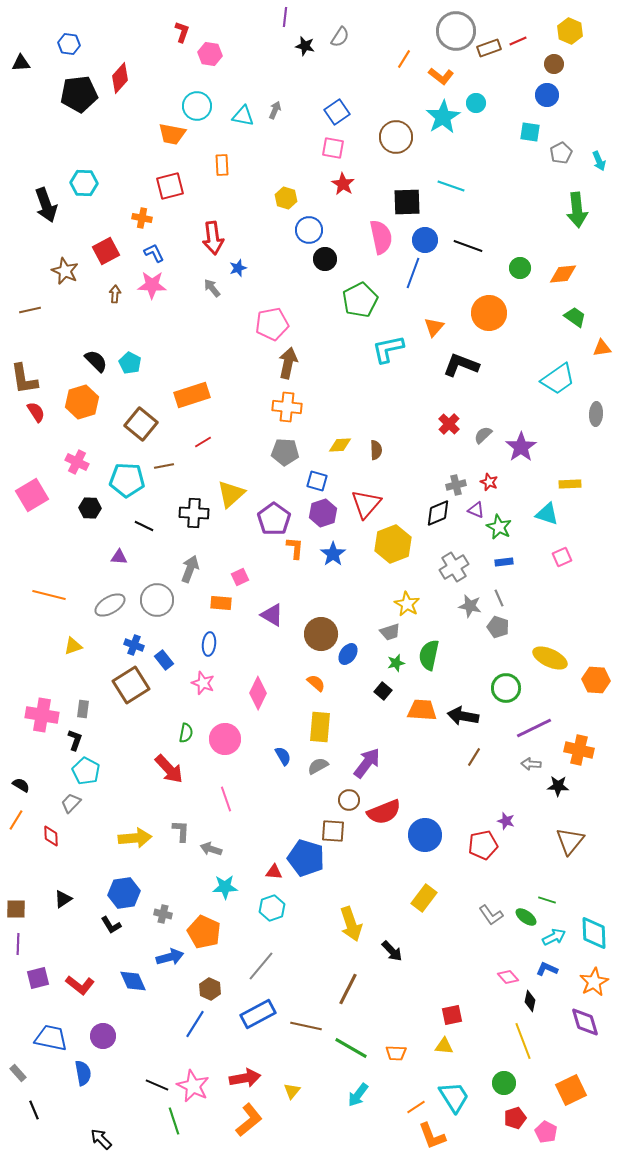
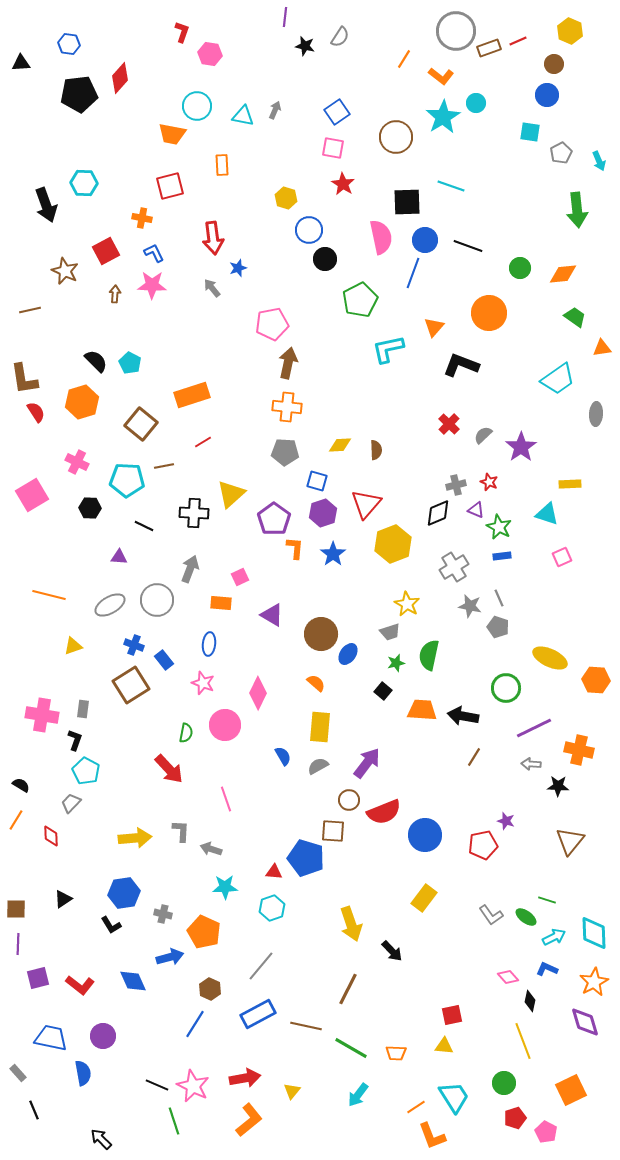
blue rectangle at (504, 562): moved 2 px left, 6 px up
pink circle at (225, 739): moved 14 px up
